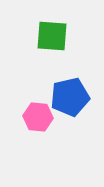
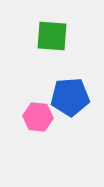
blue pentagon: rotated 9 degrees clockwise
